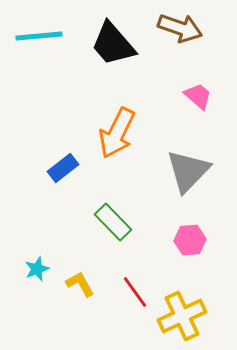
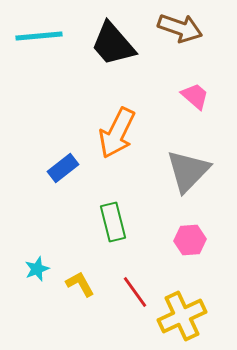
pink trapezoid: moved 3 px left
green rectangle: rotated 30 degrees clockwise
